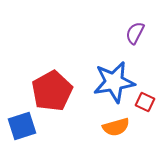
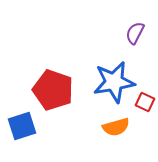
red pentagon: moved 1 px right, 1 px up; rotated 24 degrees counterclockwise
